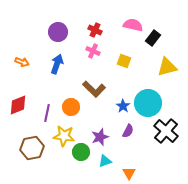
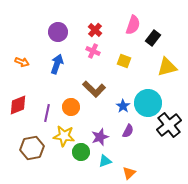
pink semicircle: rotated 96 degrees clockwise
red cross: rotated 16 degrees clockwise
black cross: moved 3 px right, 6 px up; rotated 10 degrees clockwise
orange triangle: rotated 16 degrees clockwise
